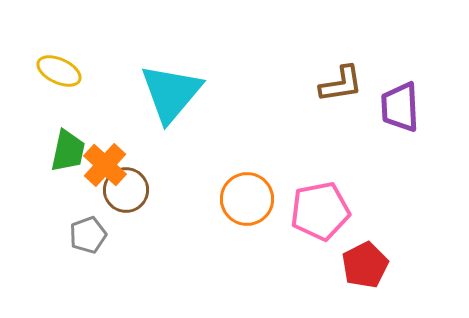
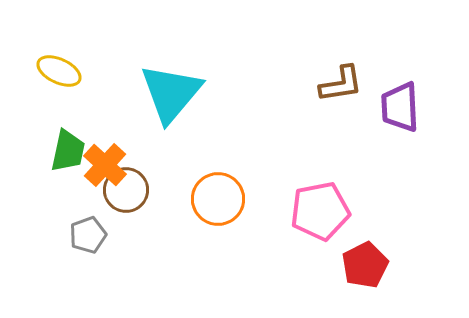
orange circle: moved 29 px left
